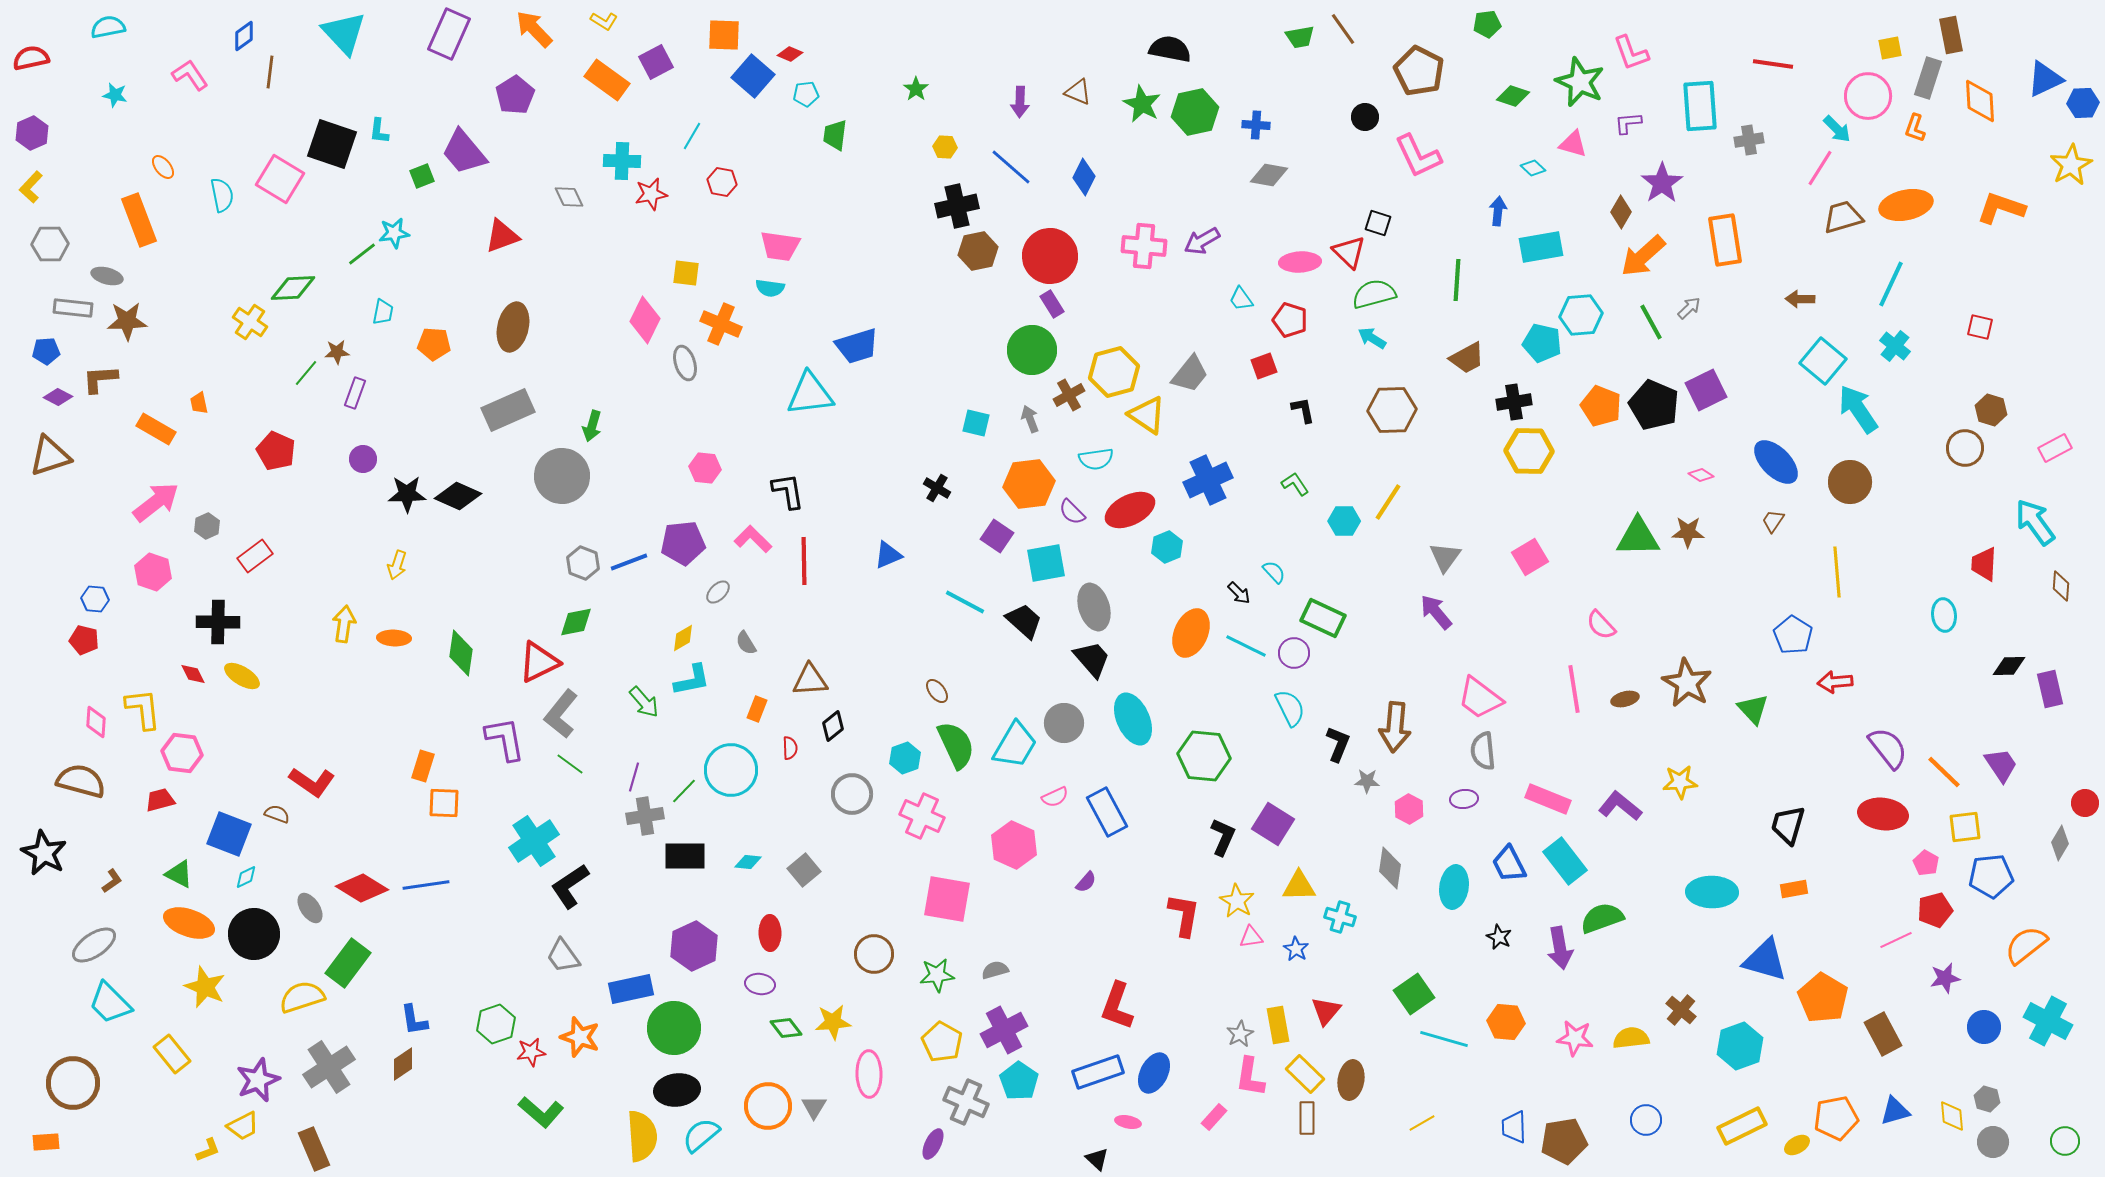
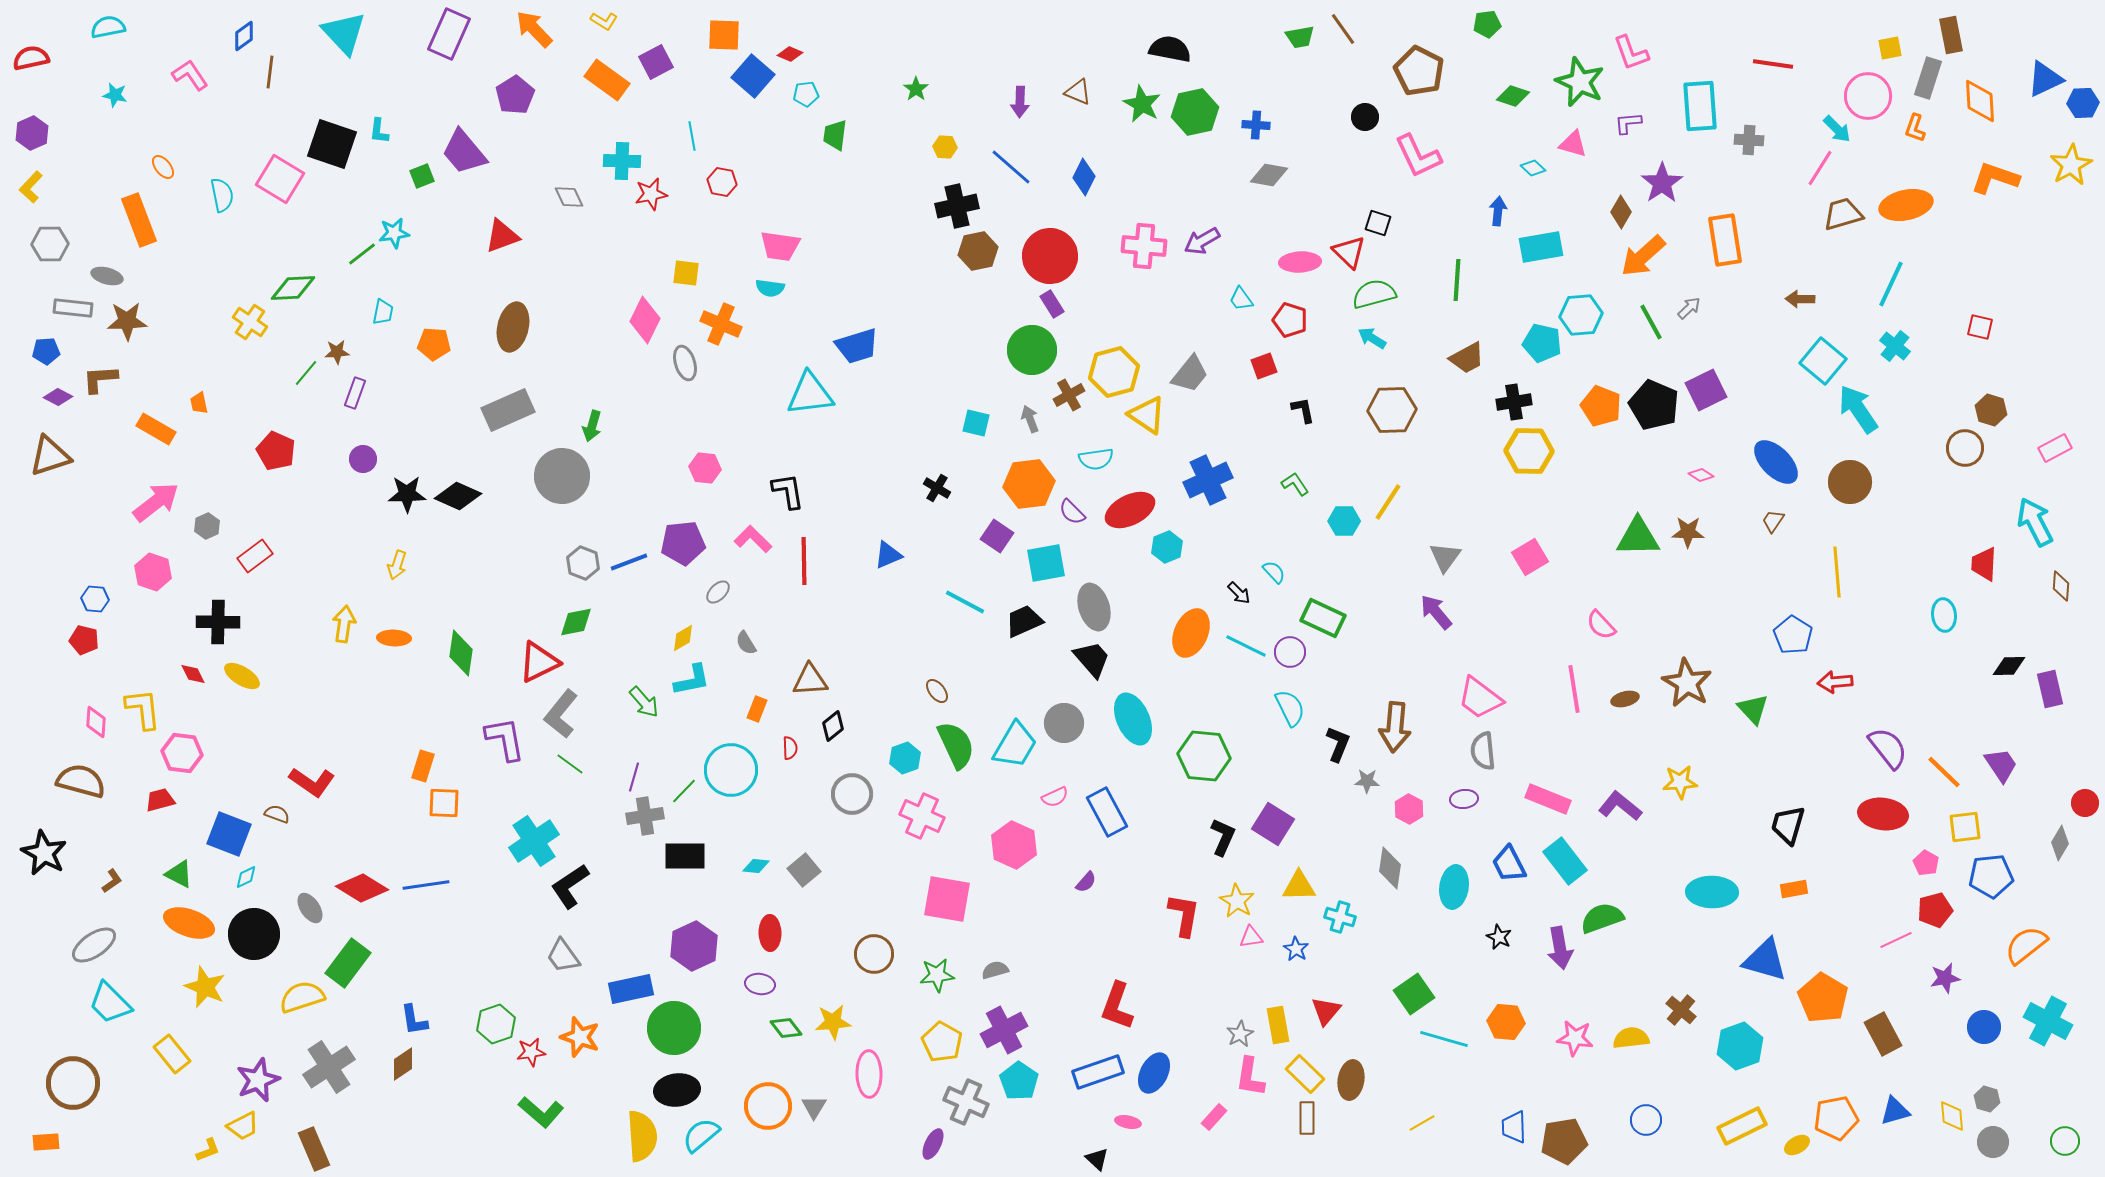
cyan line at (692, 136): rotated 40 degrees counterclockwise
gray cross at (1749, 140): rotated 12 degrees clockwise
orange L-shape at (2001, 208): moved 6 px left, 30 px up
brown trapezoid at (1843, 217): moved 3 px up
cyan arrow at (2035, 522): rotated 9 degrees clockwise
black trapezoid at (1024, 621): rotated 66 degrees counterclockwise
purple circle at (1294, 653): moved 4 px left, 1 px up
cyan diamond at (748, 862): moved 8 px right, 4 px down
